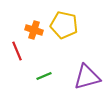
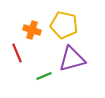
orange cross: moved 2 px left
red line: moved 2 px down
purple triangle: moved 15 px left, 18 px up
